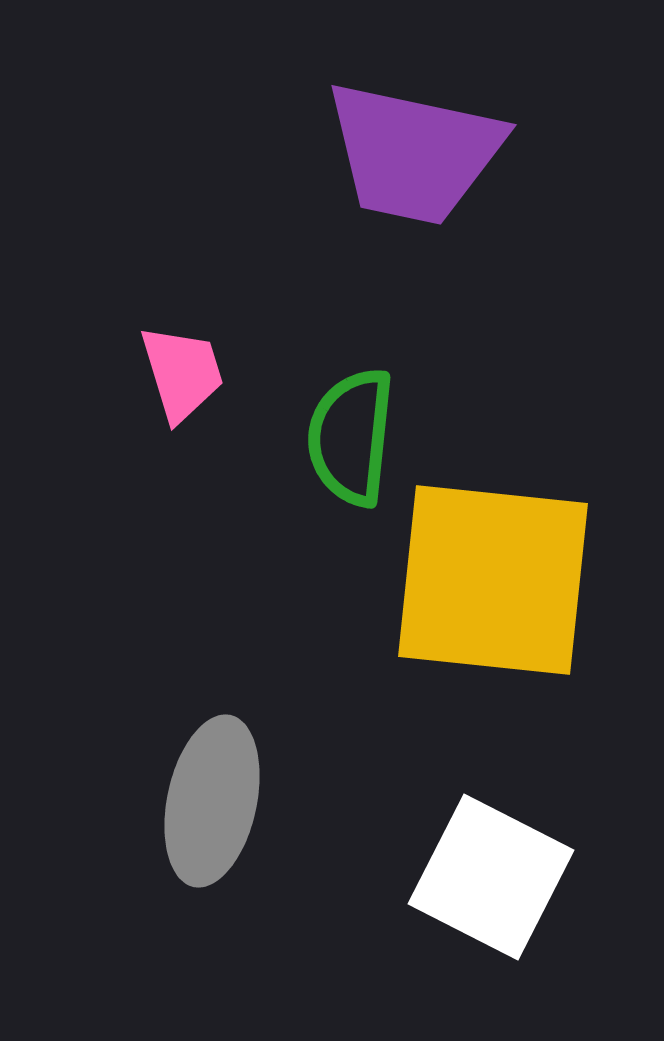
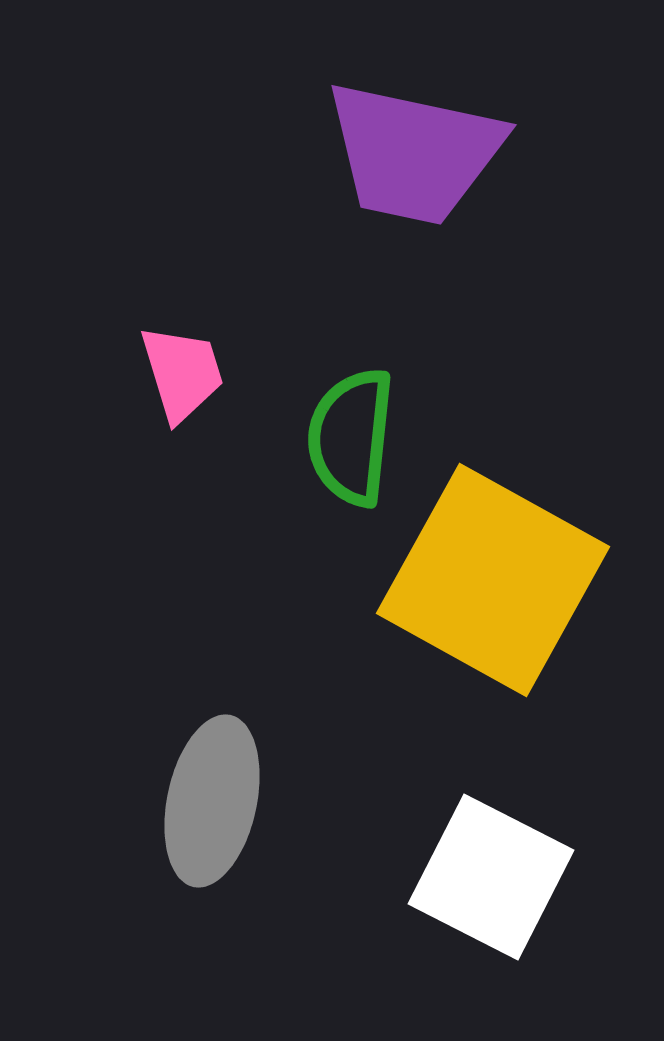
yellow square: rotated 23 degrees clockwise
